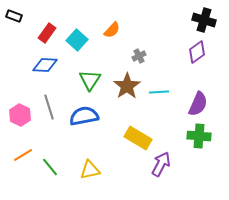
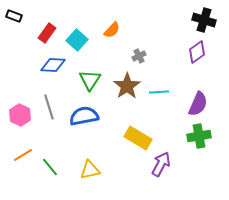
blue diamond: moved 8 px right
green cross: rotated 15 degrees counterclockwise
